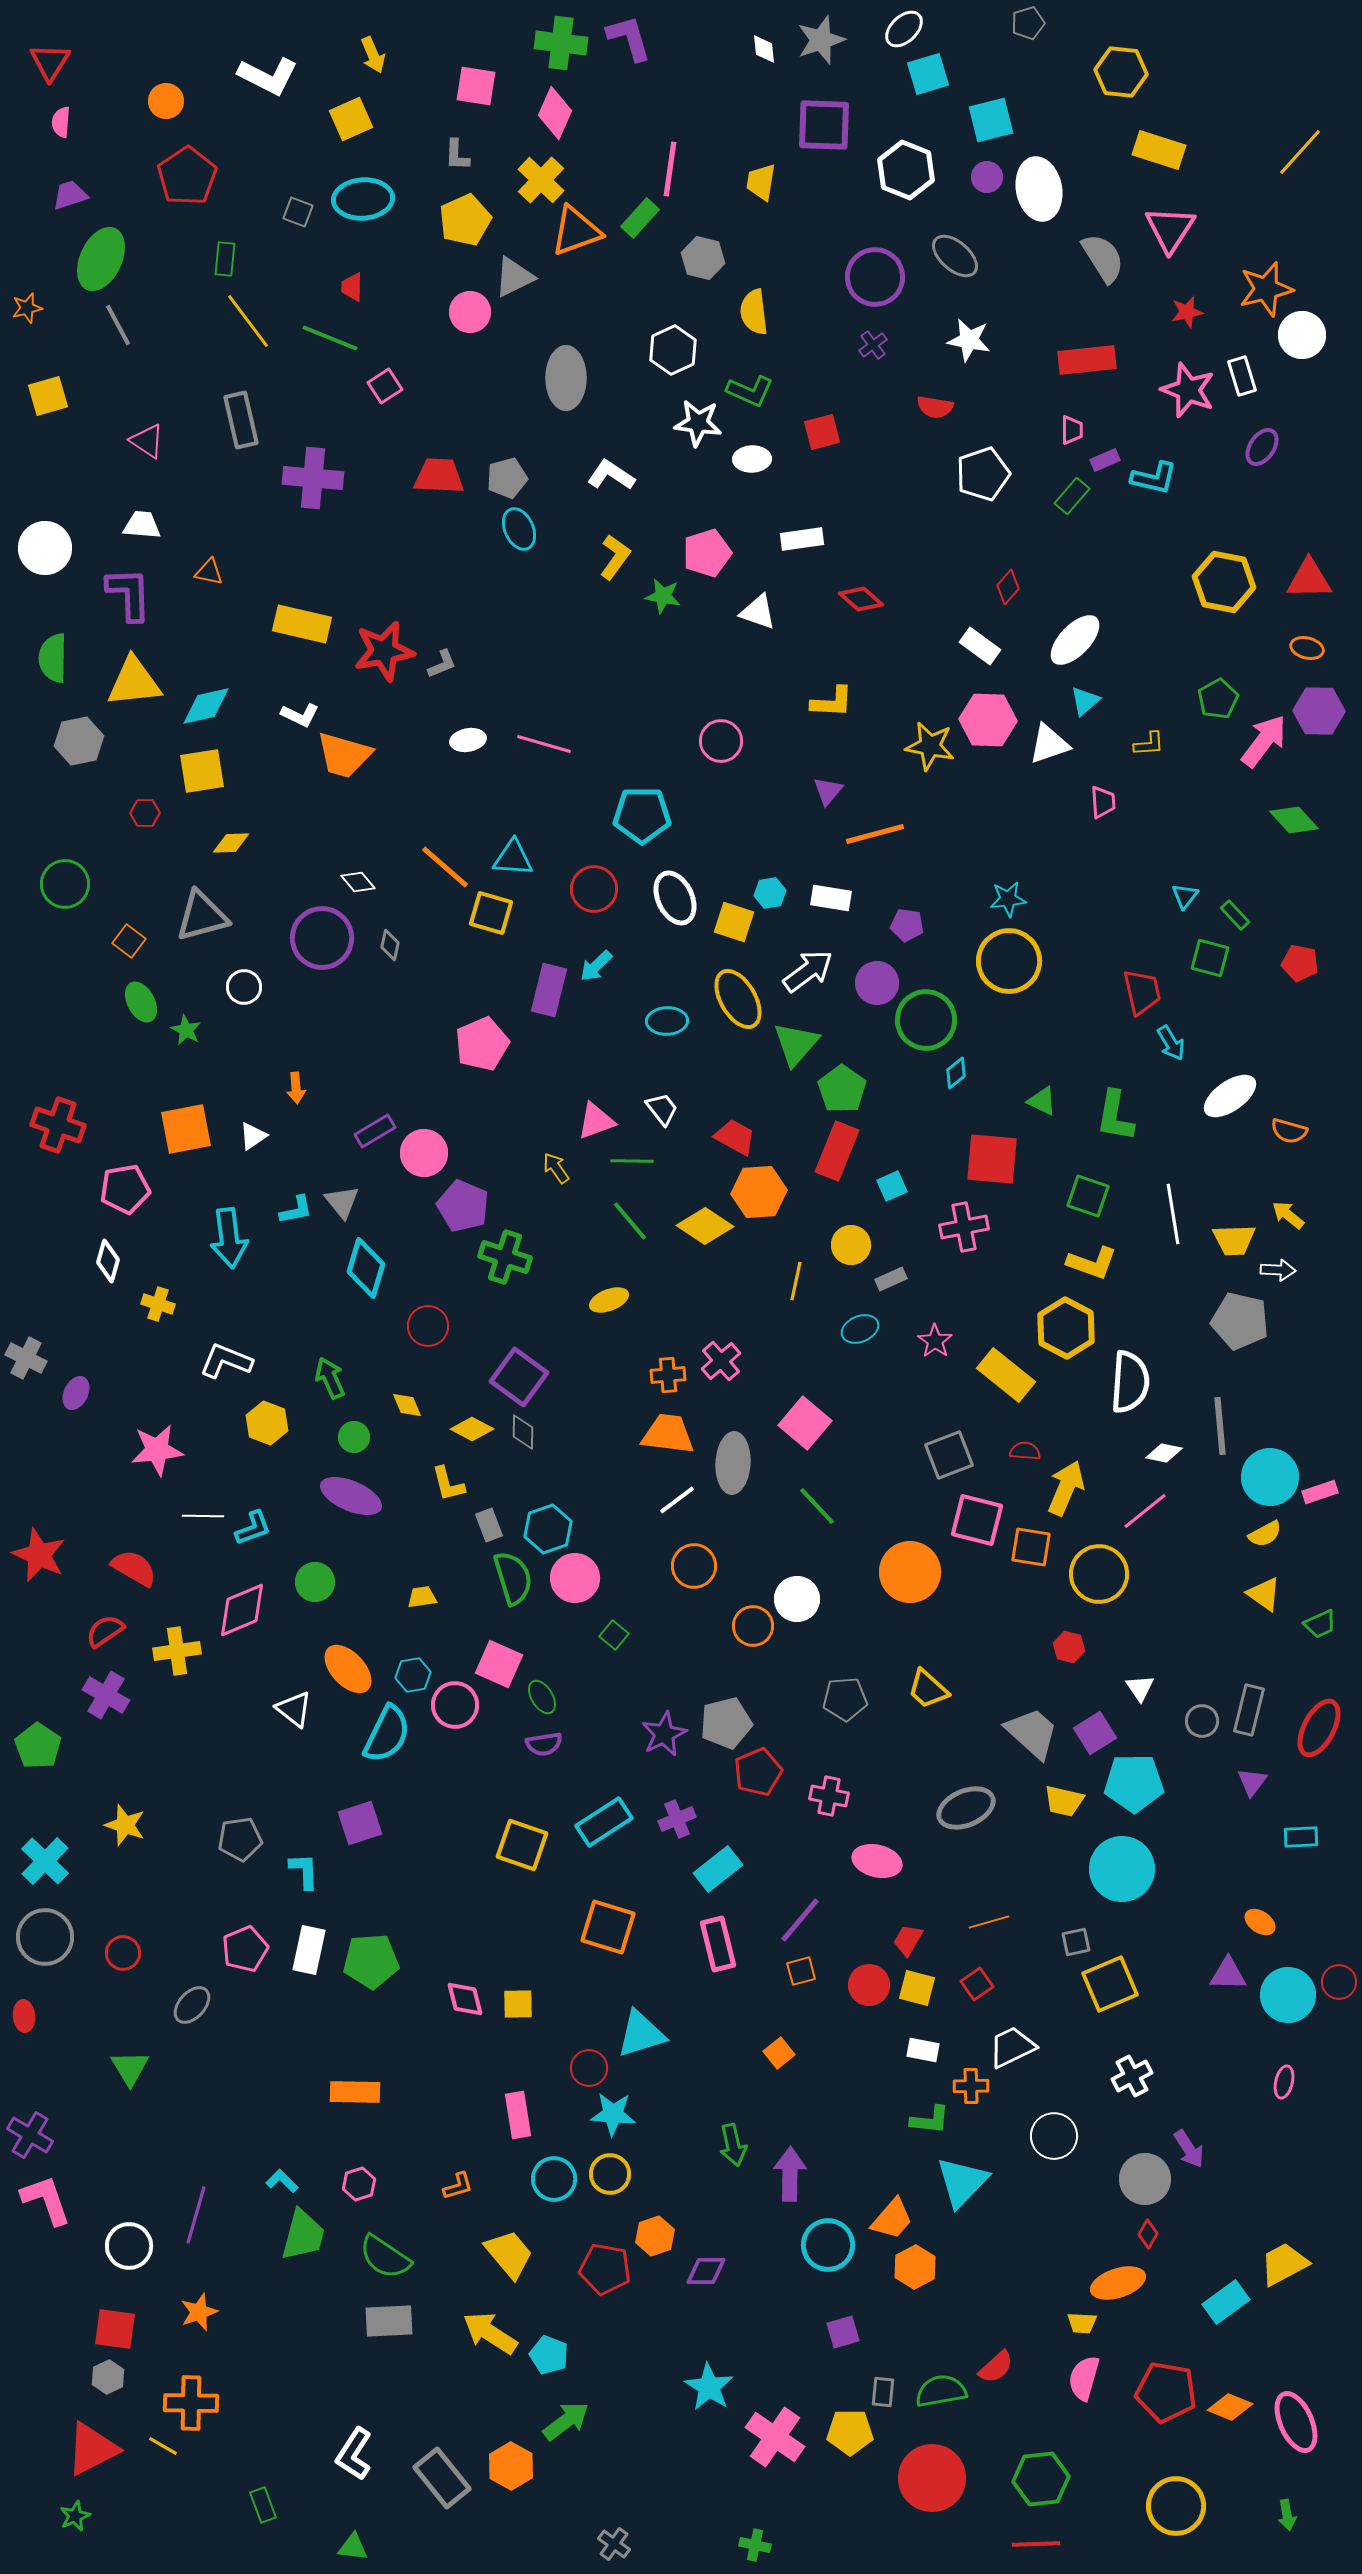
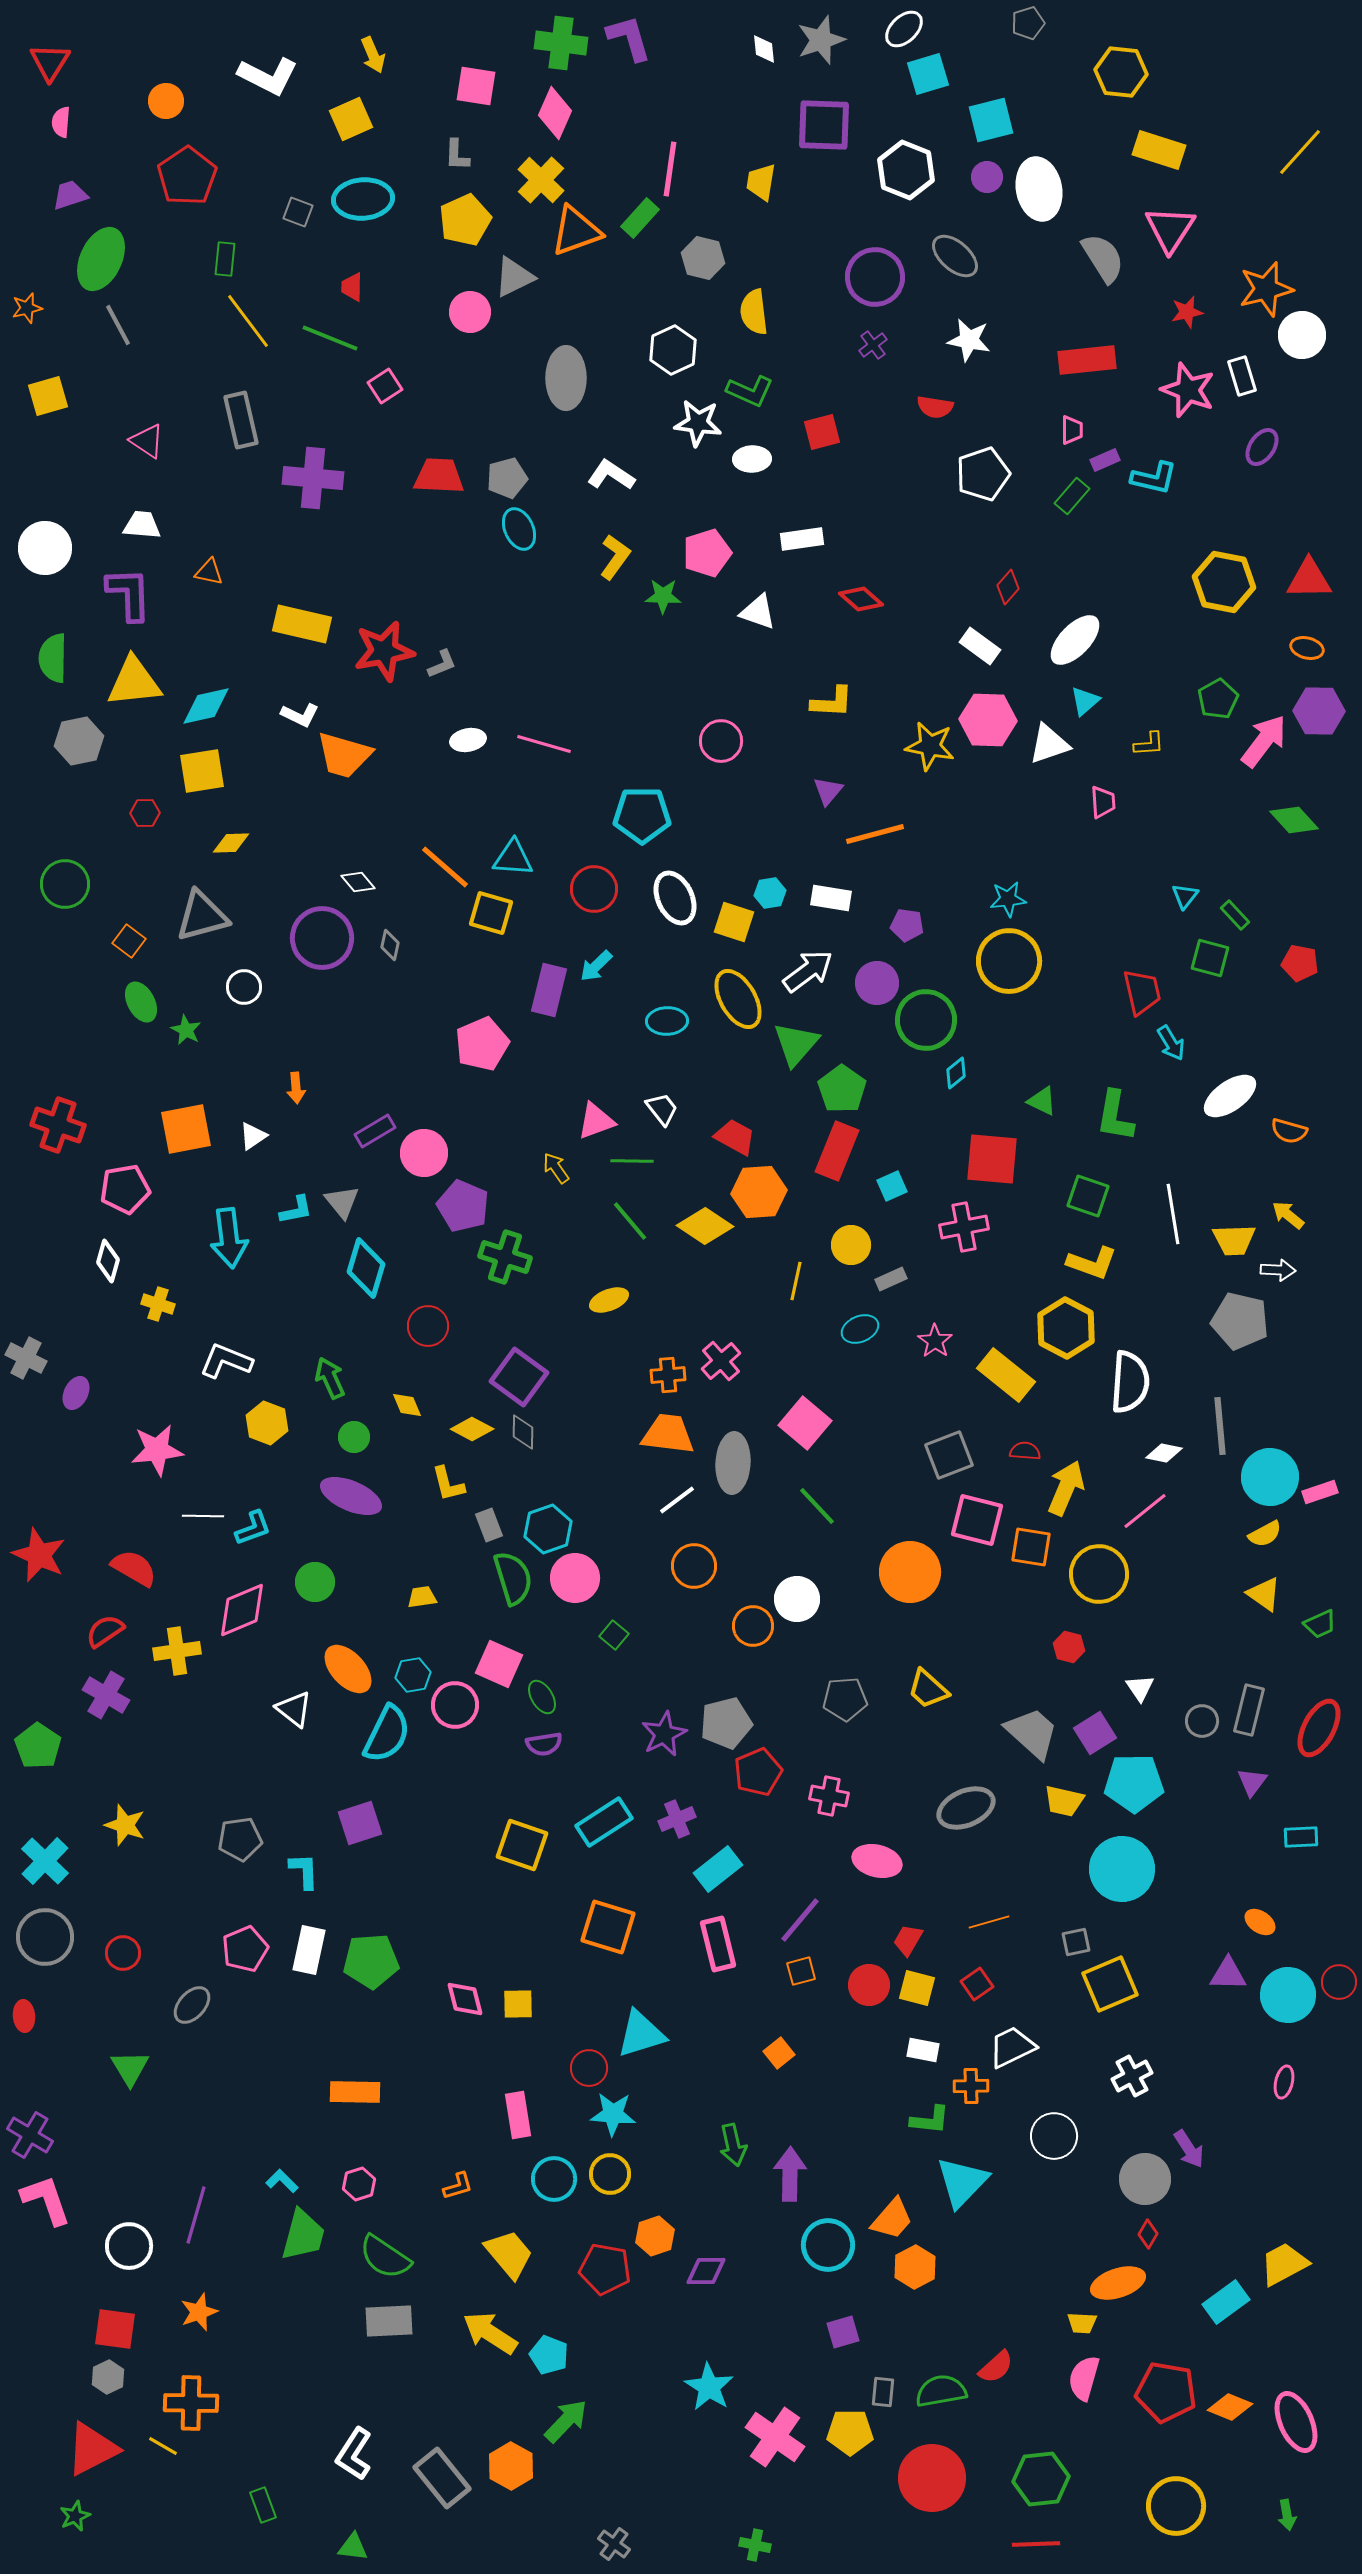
green star at (663, 596): rotated 9 degrees counterclockwise
green arrow at (566, 2421): rotated 9 degrees counterclockwise
